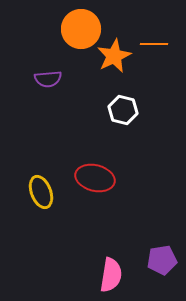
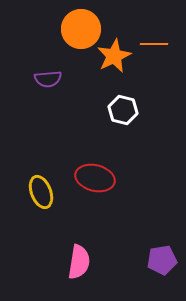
pink semicircle: moved 32 px left, 13 px up
